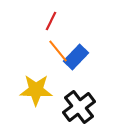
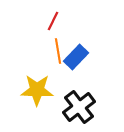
red line: moved 2 px right
orange line: rotated 30 degrees clockwise
yellow star: moved 1 px right
